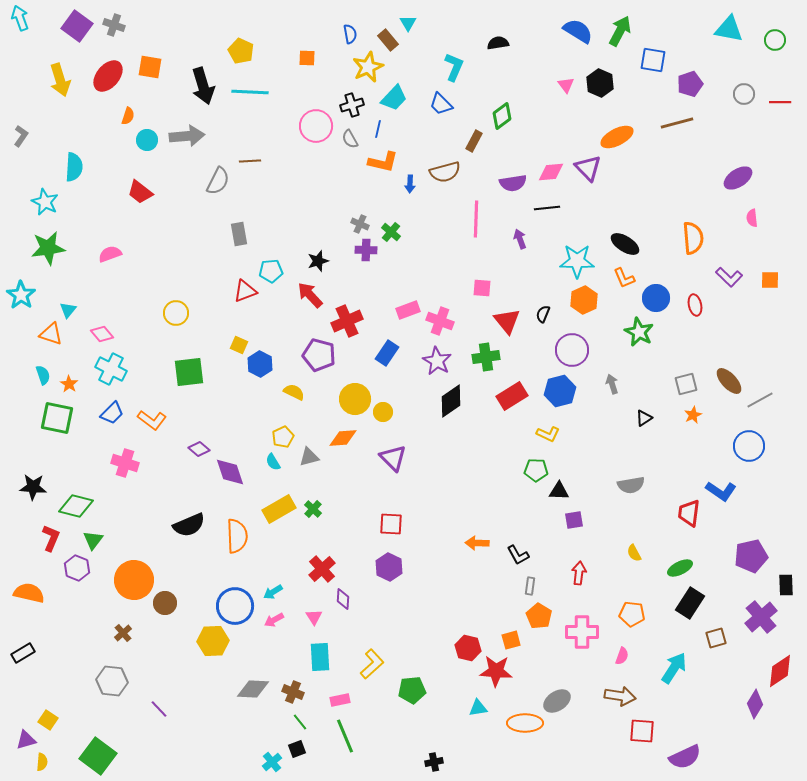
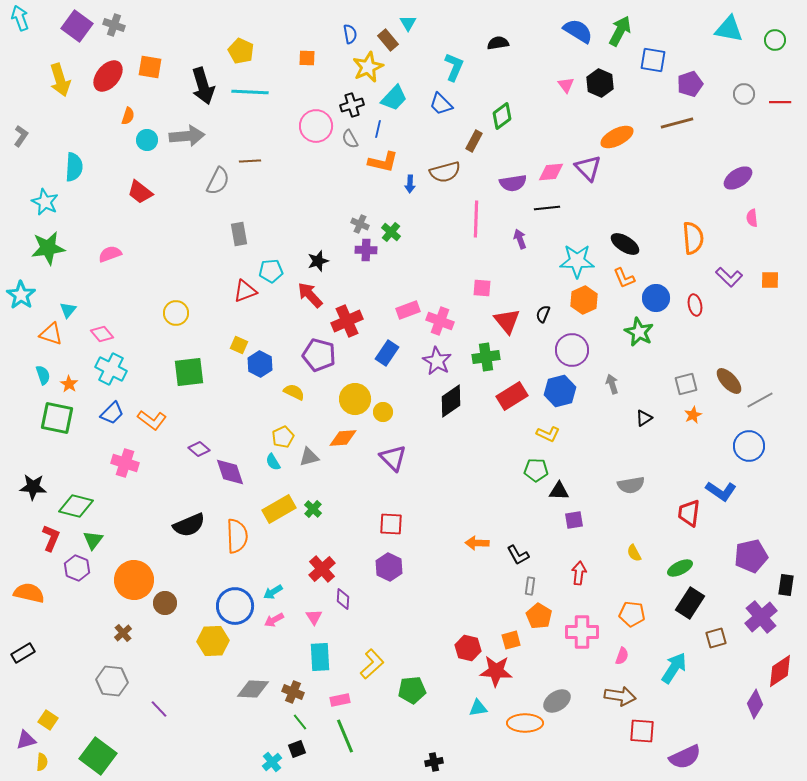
black rectangle at (786, 585): rotated 10 degrees clockwise
